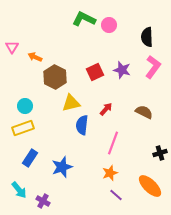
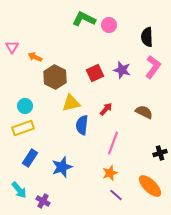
red square: moved 1 px down
